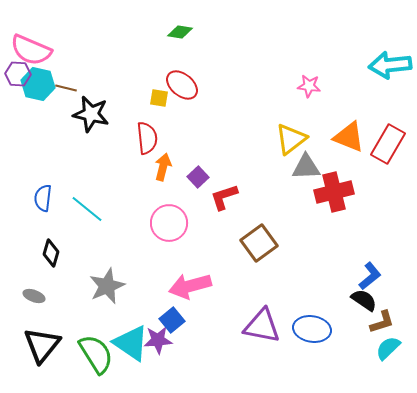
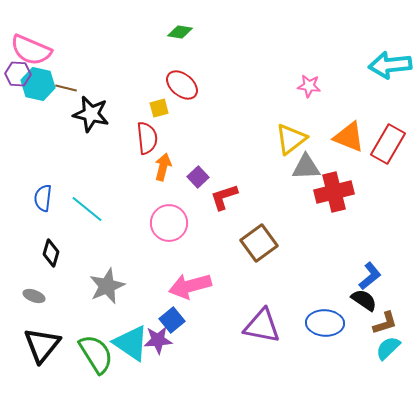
yellow square: moved 10 px down; rotated 24 degrees counterclockwise
brown L-shape: moved 3 px right, 1 px down
blue ellipse: moved 13 px right, 6 px up; rotated 6 degrees counterclockwise
